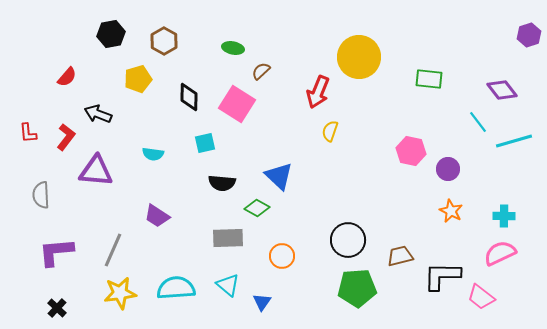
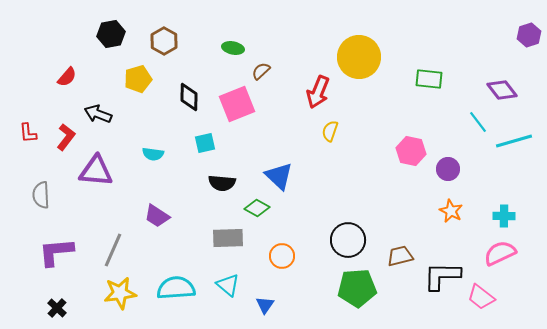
pink square at (237, 104): rotated 36 degrees clockwise
blue triangle at (262, 302): moved 3 px right, 3 px down
